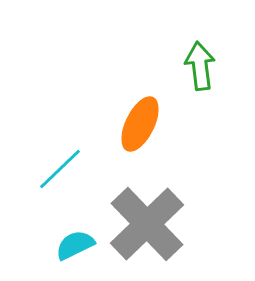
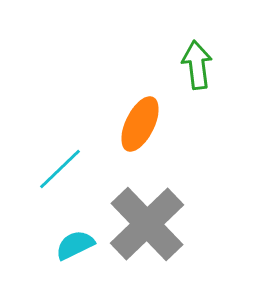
green arrow: moved 3 px left, 1 px up
